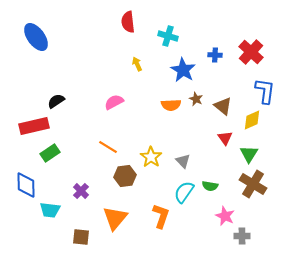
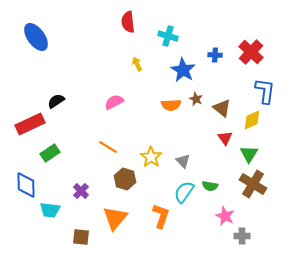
brown triangle: moved 1 px left, 2 px down
red rectangle: moved 4 px left, 2 px up; rotated 12 degrees counterclockwise
brown hexagon: moved 3 px down; rotated 25 degrees clockwise
